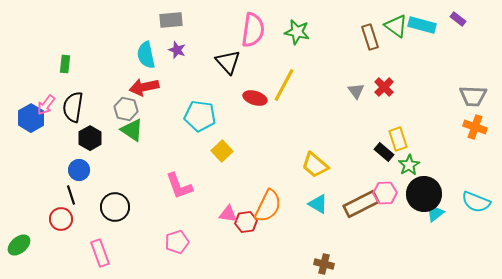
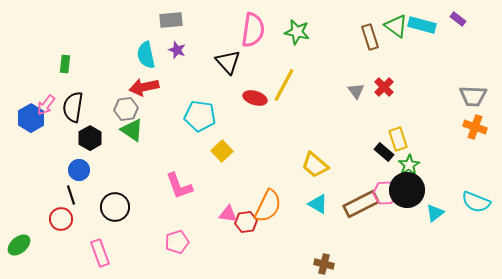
gray hexagon at (126, 109): rotated 20 degrees counterclockwise
black circle at (424, 194): moved 17 px left, 4 px up
